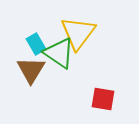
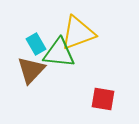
yellow triangle: rotated 33 degrees clockwise
green triangle: rotated 28 degrees counterclockwise
brown triangle: rotated 12 degrees clockwise
